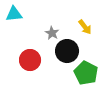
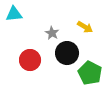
yellow arrow: rotated 21 degrees counterclockwise
black circle: moved 2 px down
green pentagon: moved 4 px right
